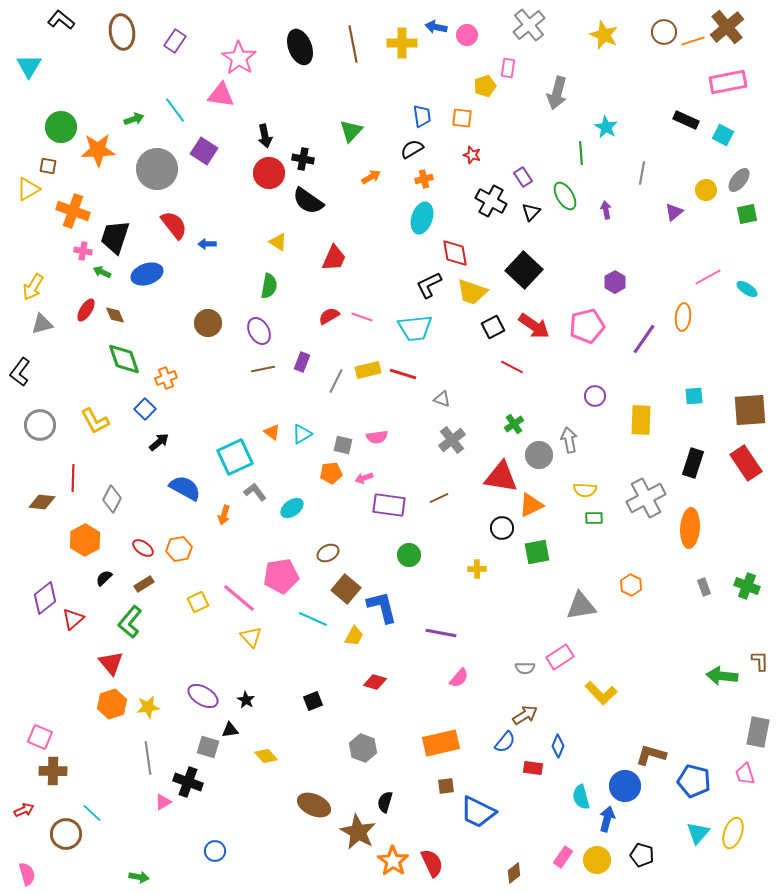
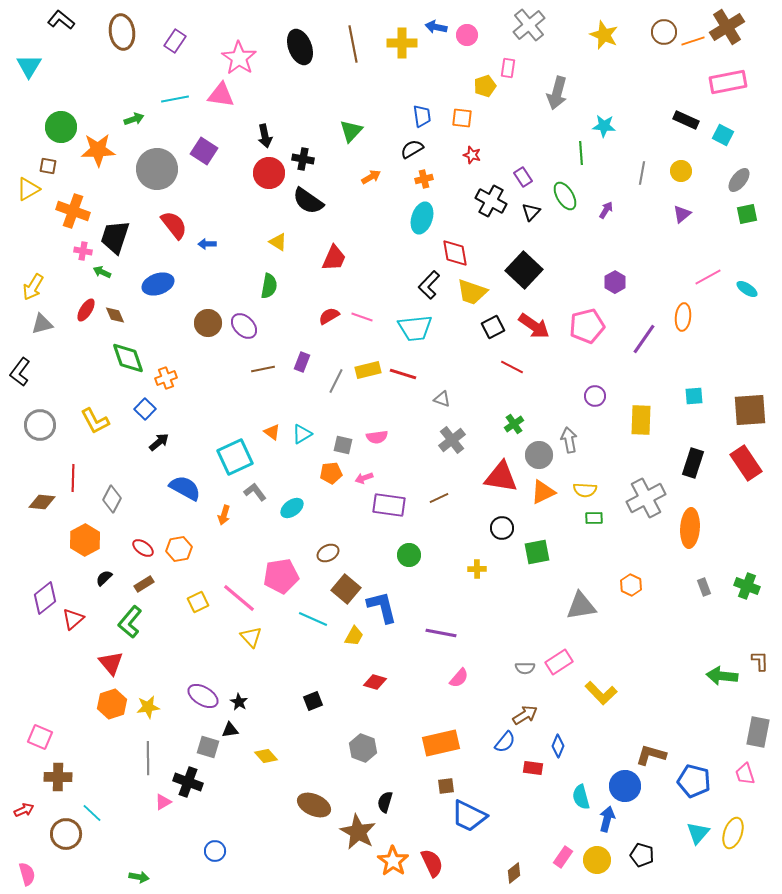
brown cross at (727, 27): rotated 8 degrees clockwise
cyan line at (175, 110): moved 11 px up; rotated 64 degrees counterclockwise
cyan star at (606, 127): moved 2 px left, 1 px up; rotated 25 degrees counterclockwise
yellow circle at (706, 190): moved 25 px left, 19 px up
purple arrow at (606, 210): rotated 42 degrees clockwise
purple triangle at (674, 212): moved 8 px right, 2 px down
blue ellipse at (147, 274): moved 11 px right, 10 px down
black L-shape at (429, 285): rotated 20 degrees counterclockwise
purple ellipse at (259, 331): moved 15 px left, 5 px up; rotated 16 degrees counterclockwise
green diamond at (124, 359): moved 4 px right, 1 px up
orange triangle at (531, 505): moved 12 px right, 13 px up
pink rectangle at (560, 657): moved 1 px left, 5 px down
black star at (246, 700): moved 7 px left, 2 px down
gray line at (148, 758): rotated 8 degrees clockwise
brown cross at (53, 771): moved 5 px right, 6 px down
blue trapezoid at (478, 812): moved 9 px left, 4 px down
